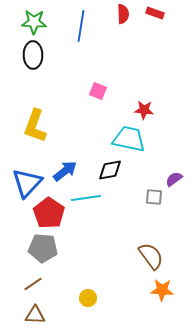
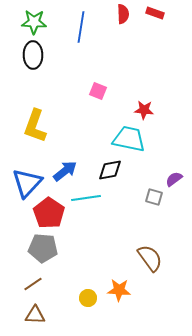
blue line: moved 1 px down
gray square: rotated 12 degrees clockwise
brown semicircle: moved 1 px left, 2 px down
orange star: moved 43 px left
